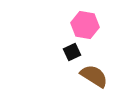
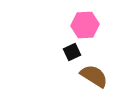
pink hexagon: rotated 12 degrees counterclockwise
